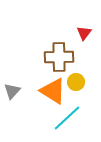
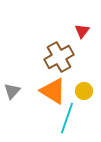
red triangle: moved 2 px left, 2 px up
brown cross: rotated 28 degrees counterclockwise
yellow circle: moved 8 px right, 9 px down
cyan line: rotated 28 degrees counterclockwise
